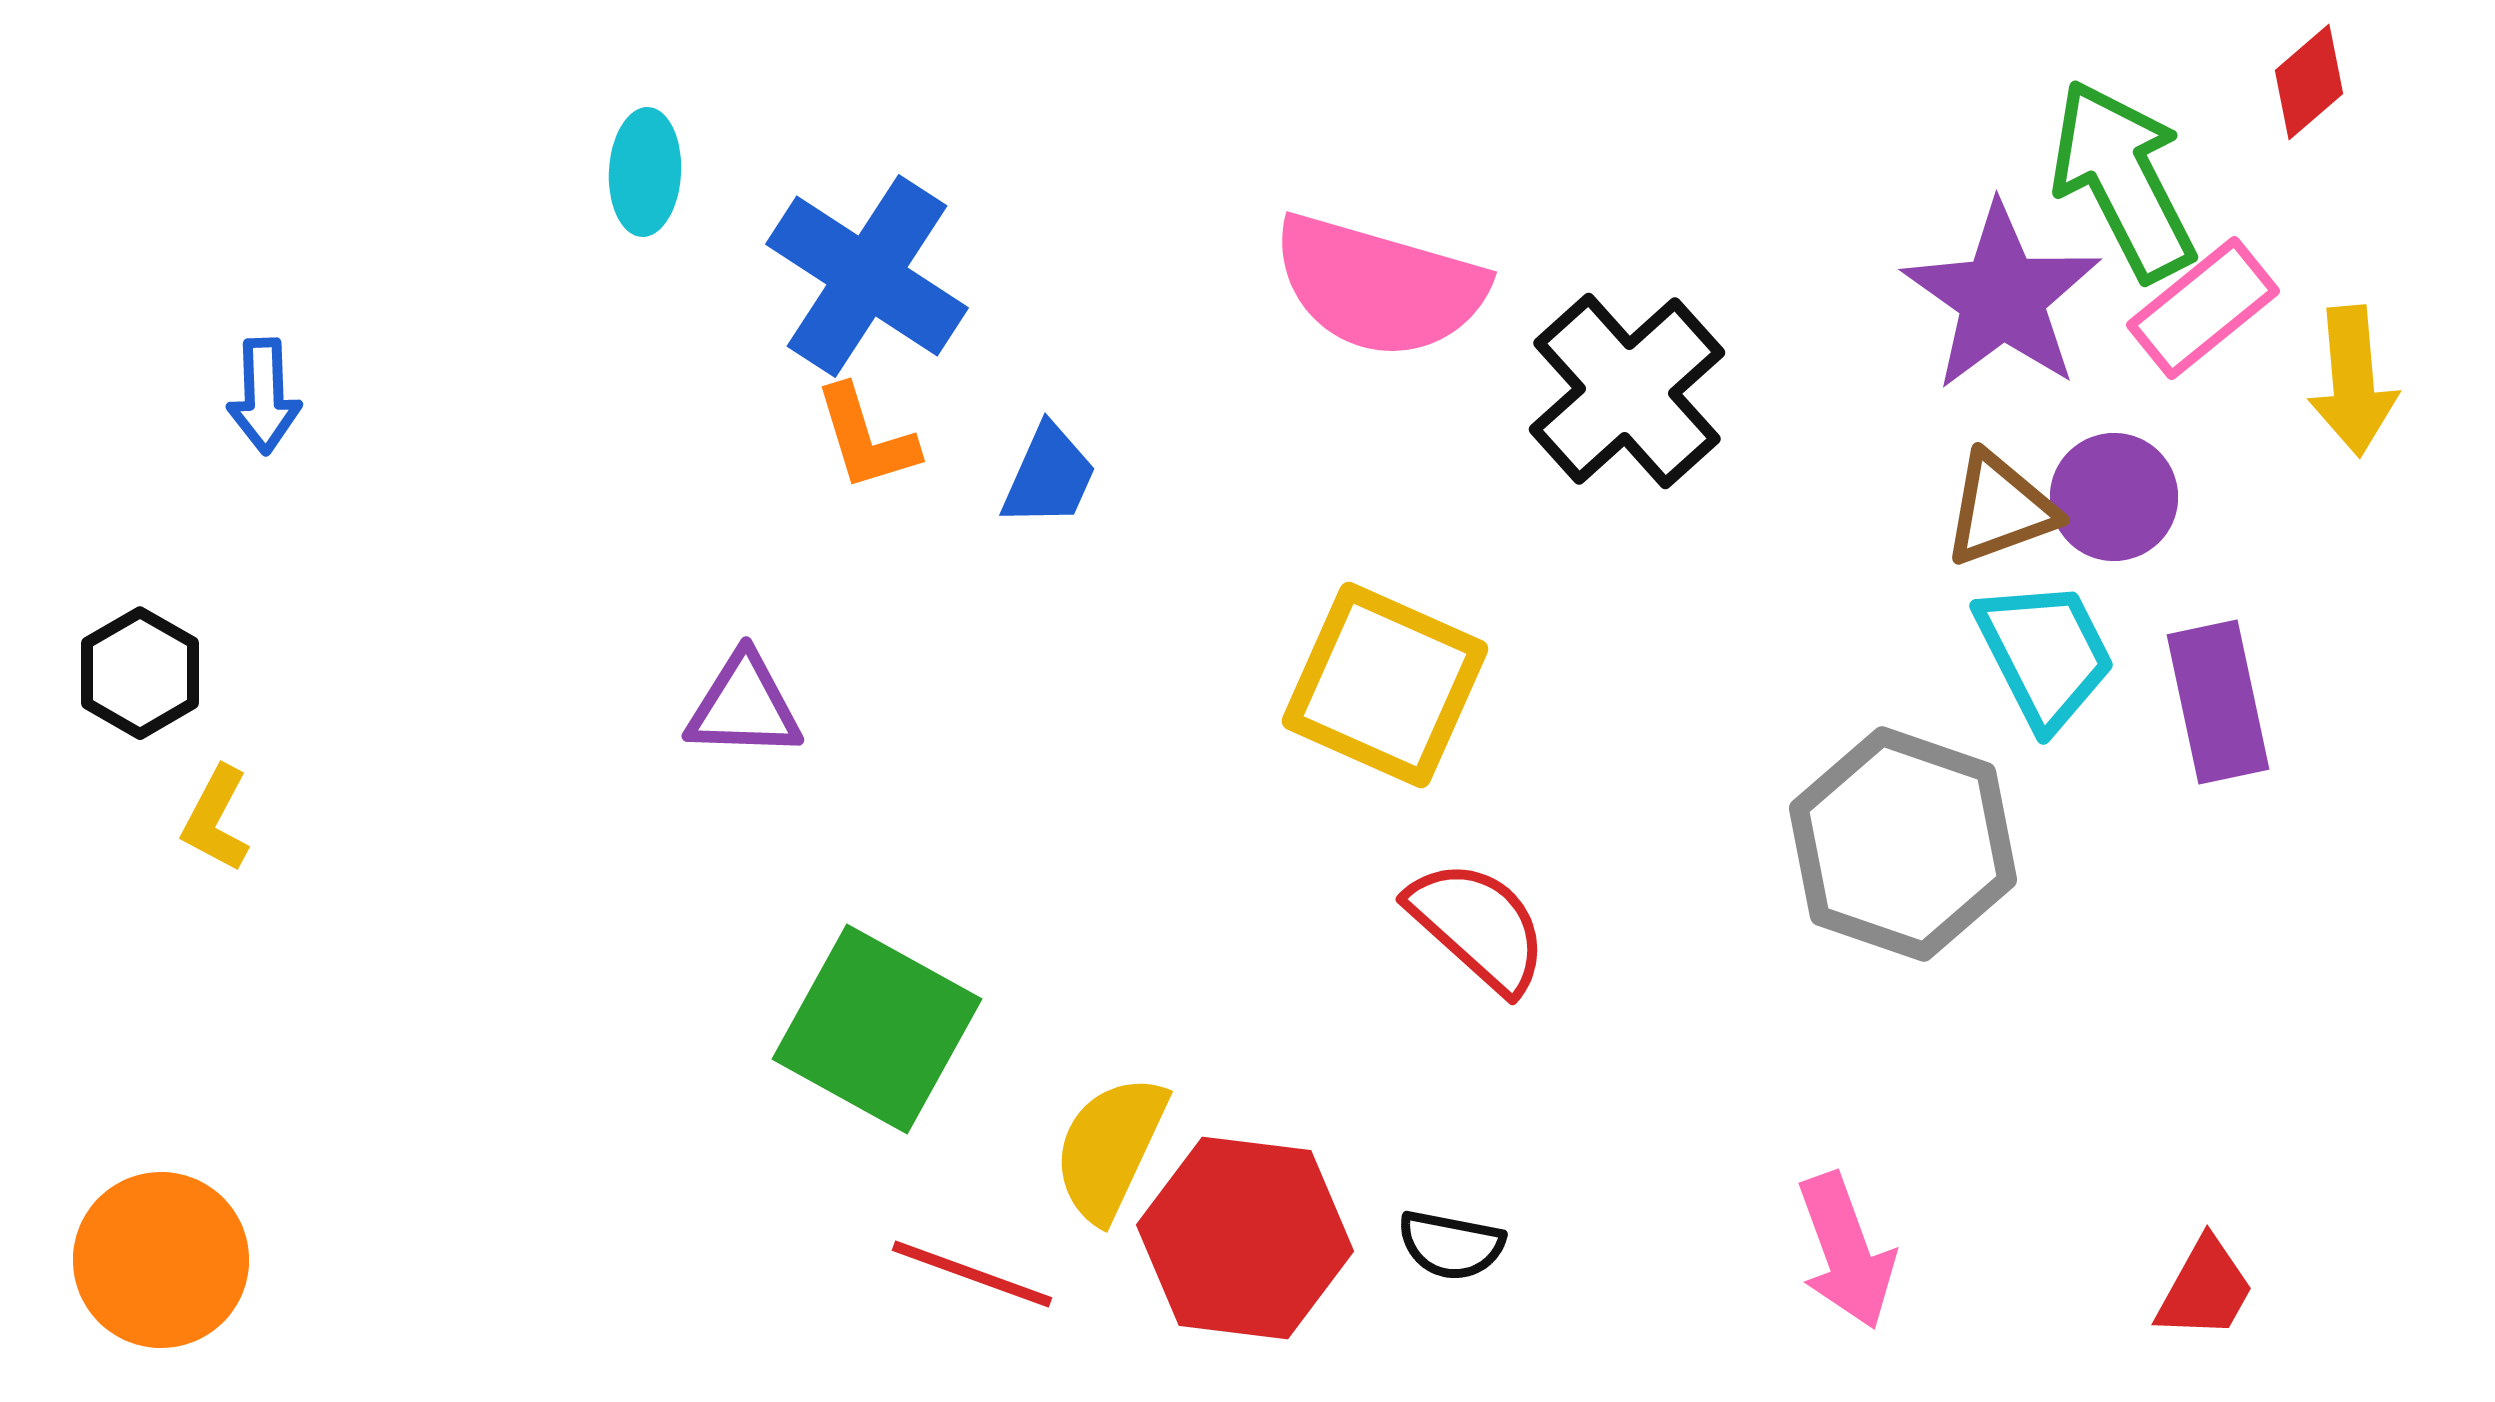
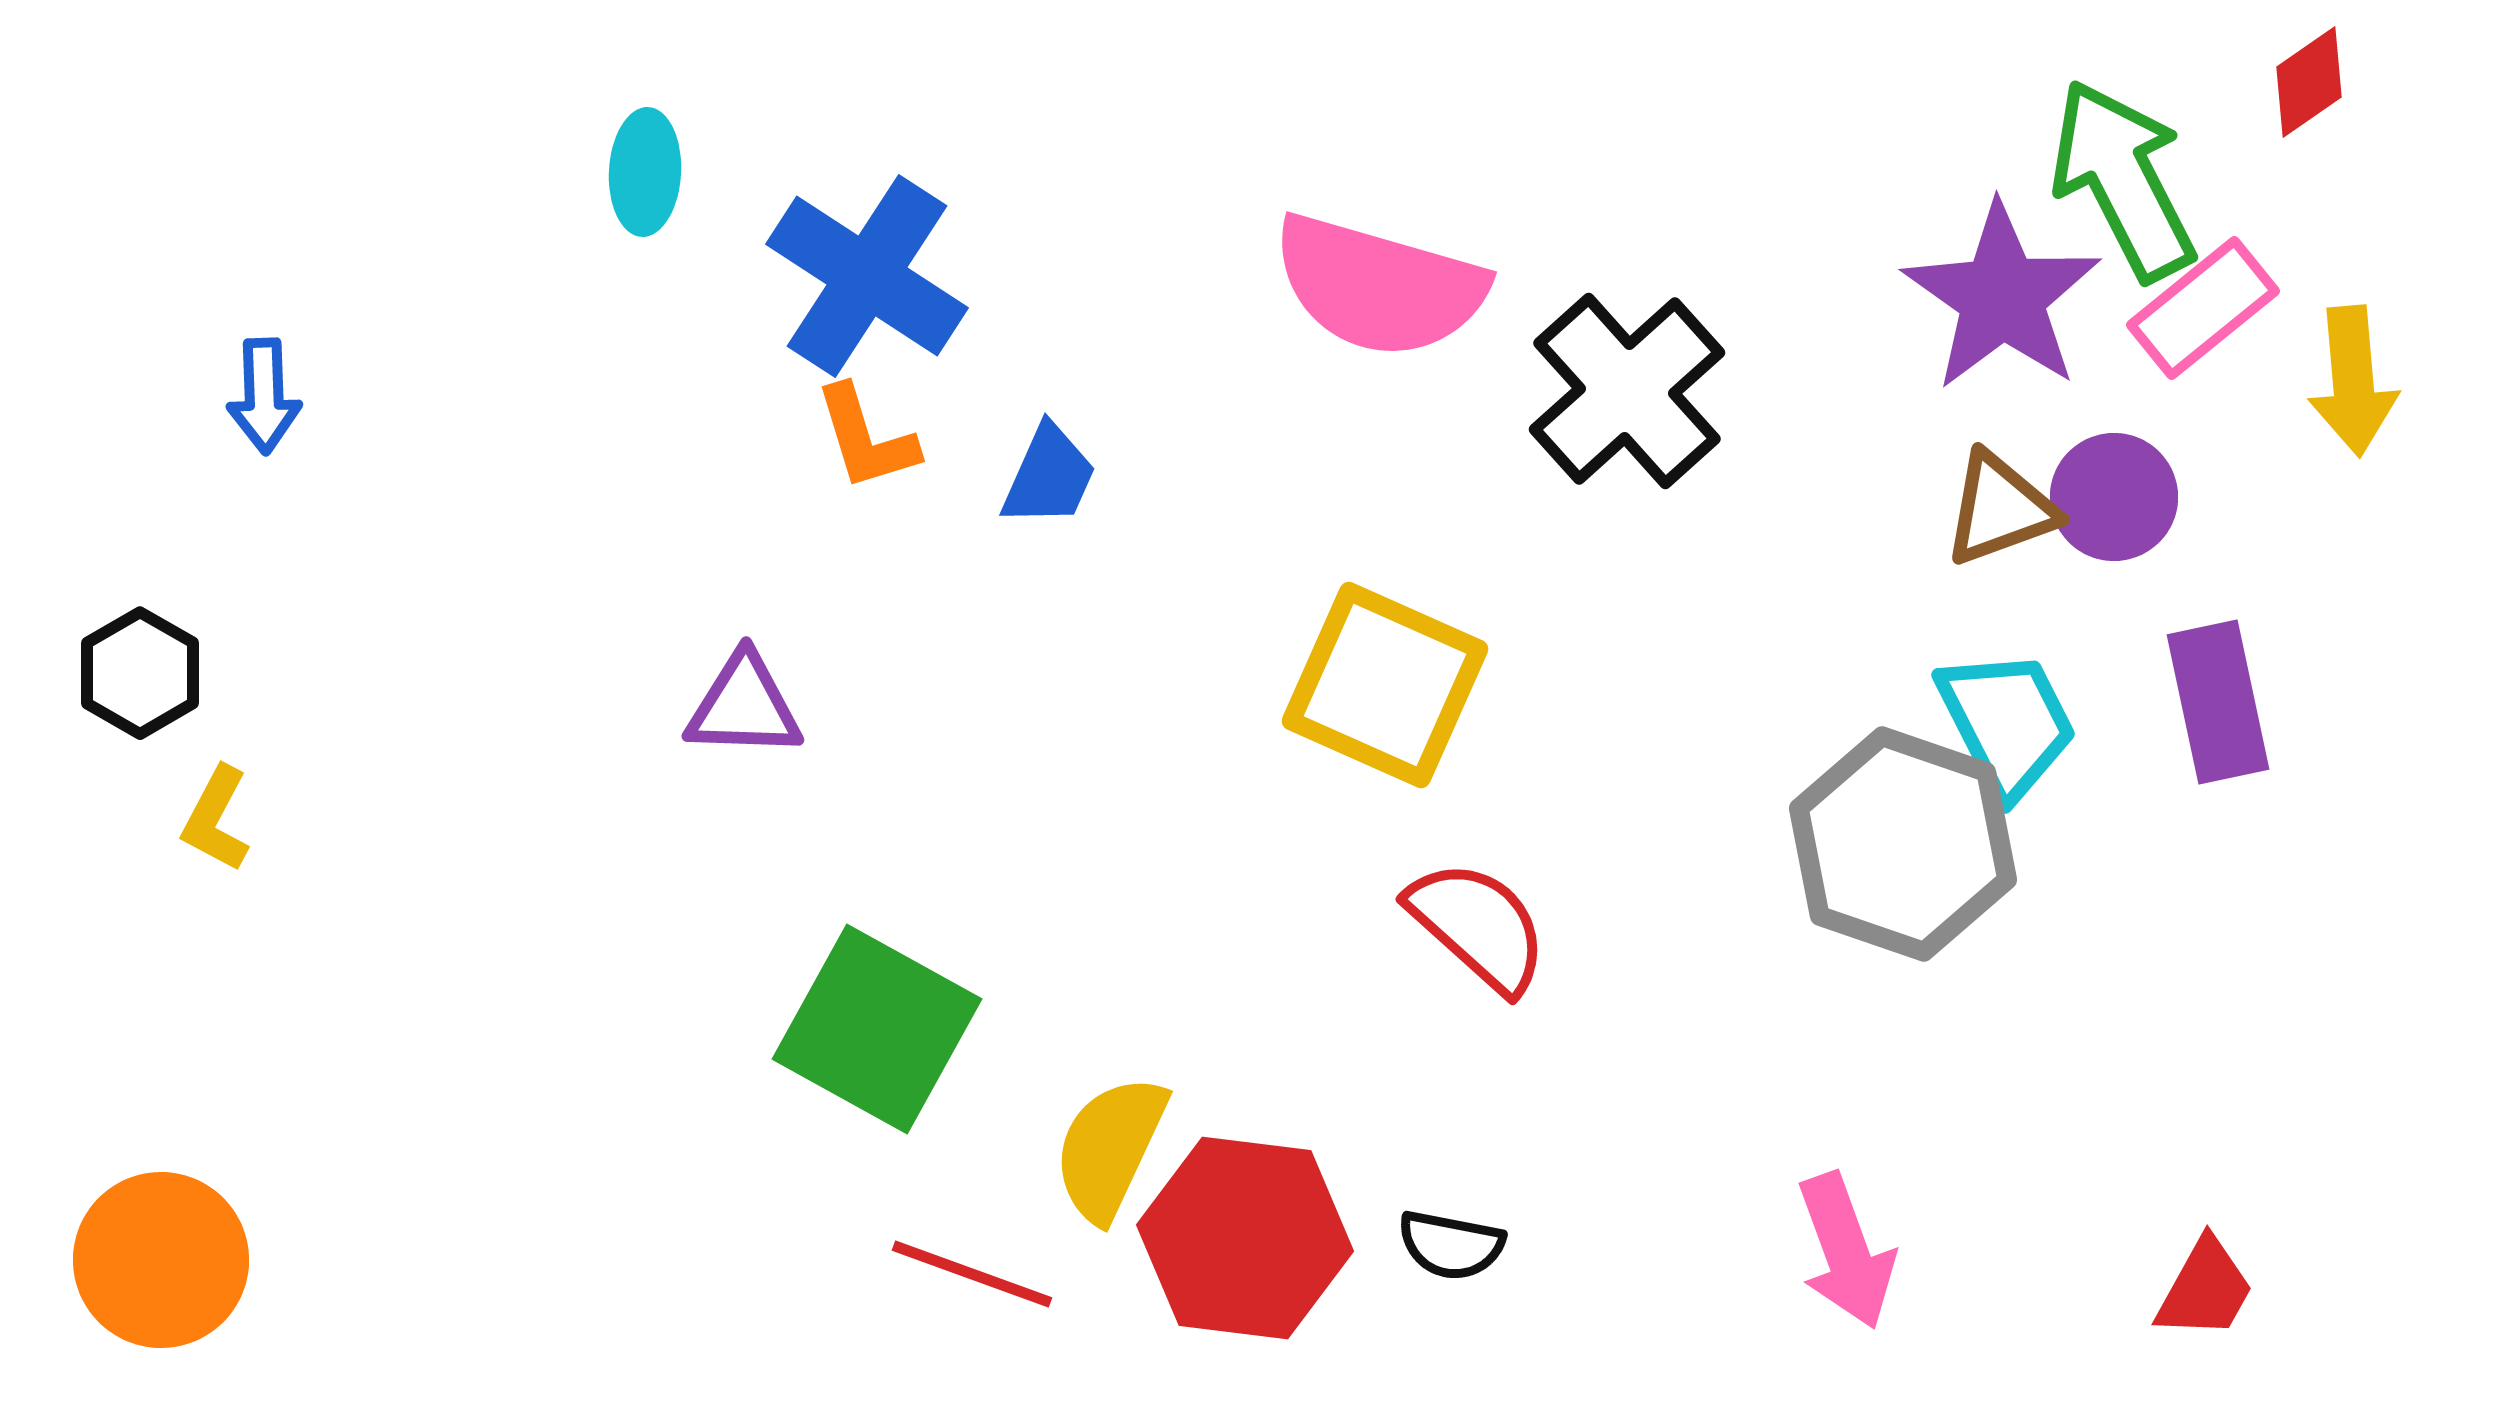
red diamond: rotated 6 degrees clockwise
cyan trapezoid: moved 38 px left, 69 px down
